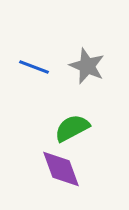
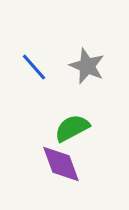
blue line: rotated 28 degrees clockwise
purple diamond: moved 5 px up
